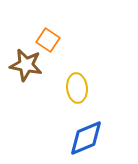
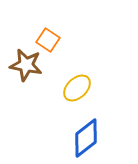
yellow ellipse: rotated 52 degrees clockwise
blue diamond: rotated 15 degrees counterclockwise
